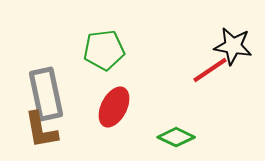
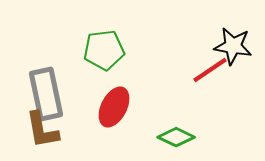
brown L-shape: moved 1 px right
